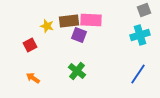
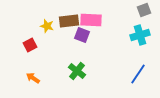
purple square: moved 3 px right
